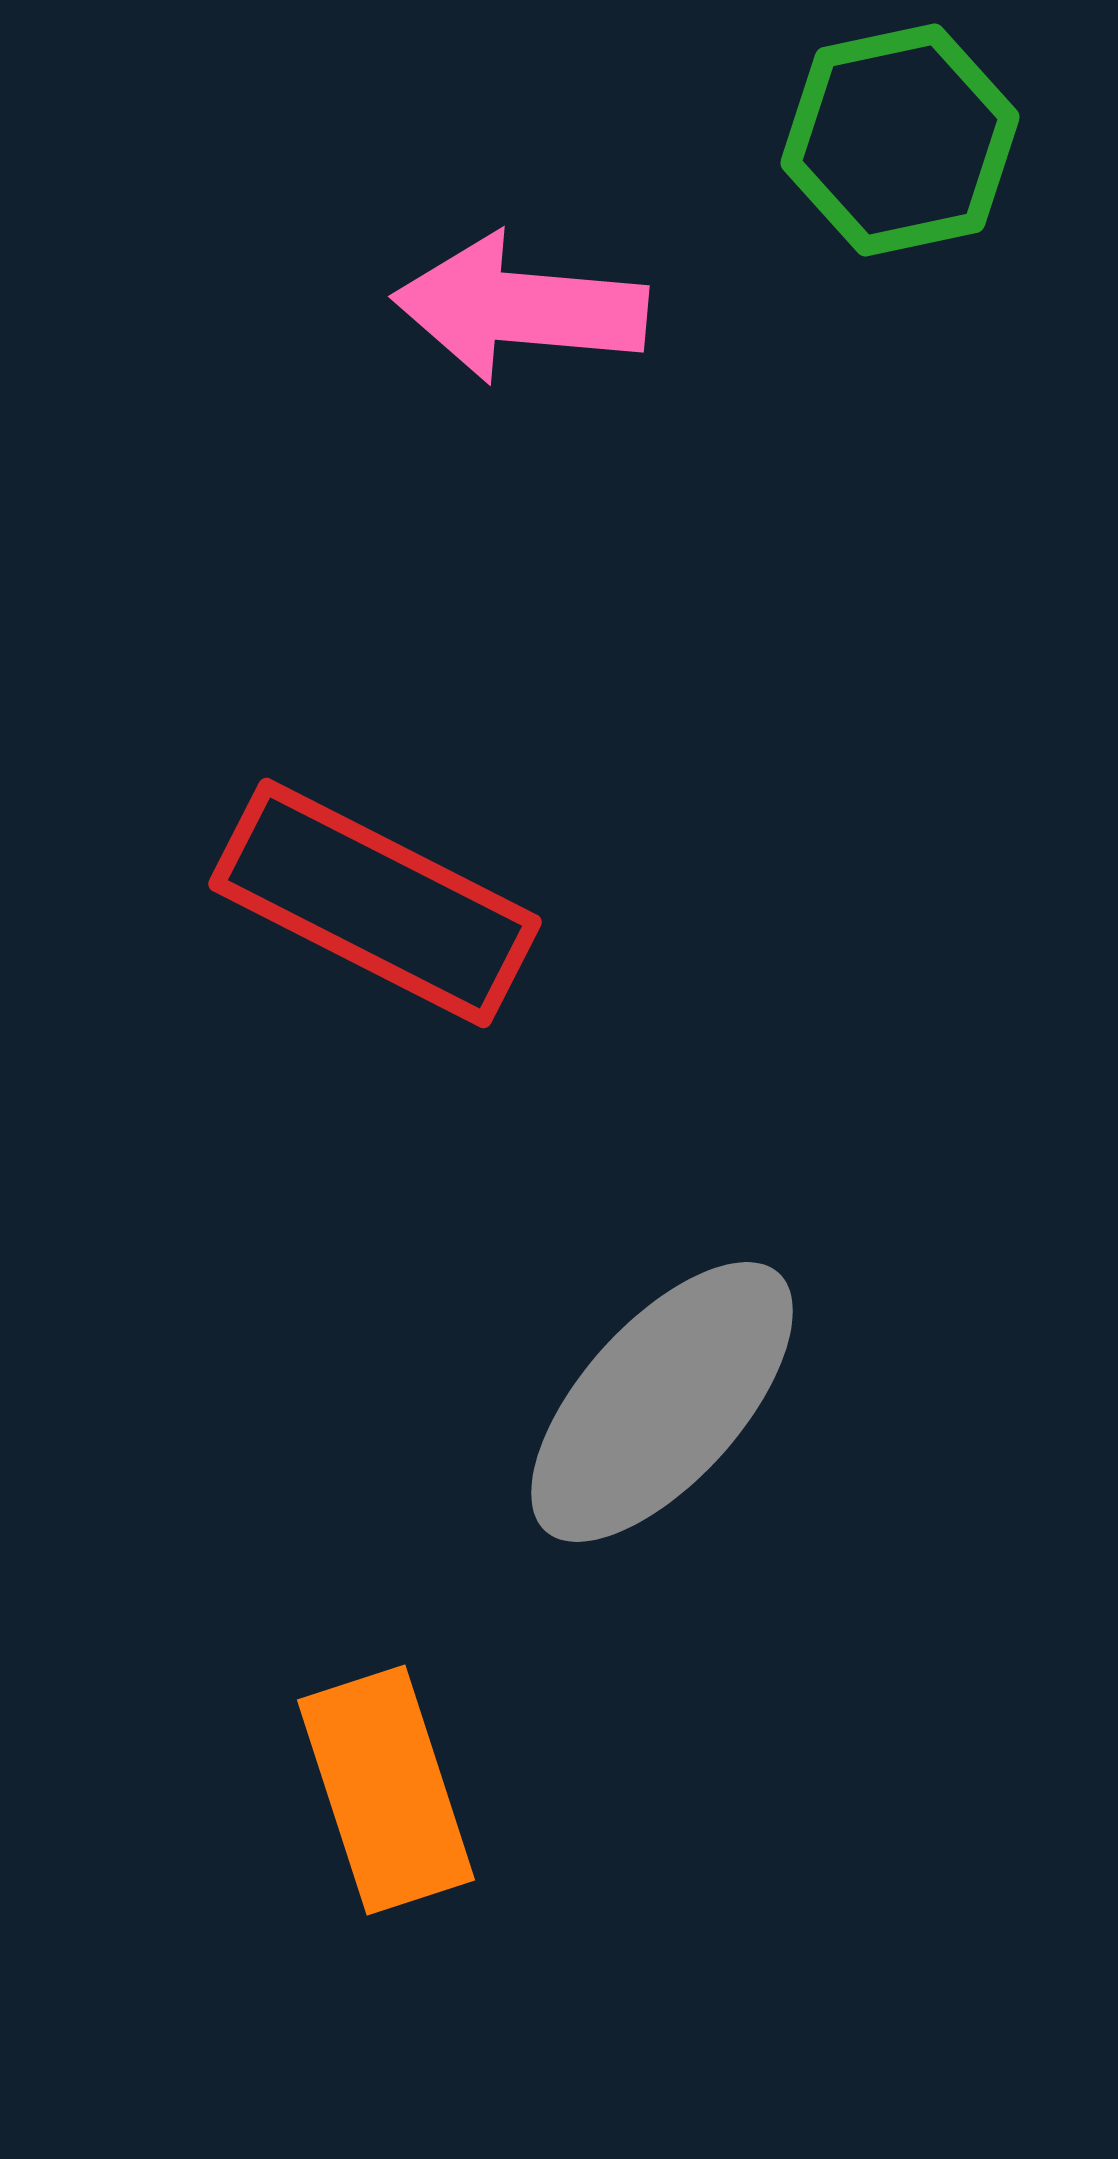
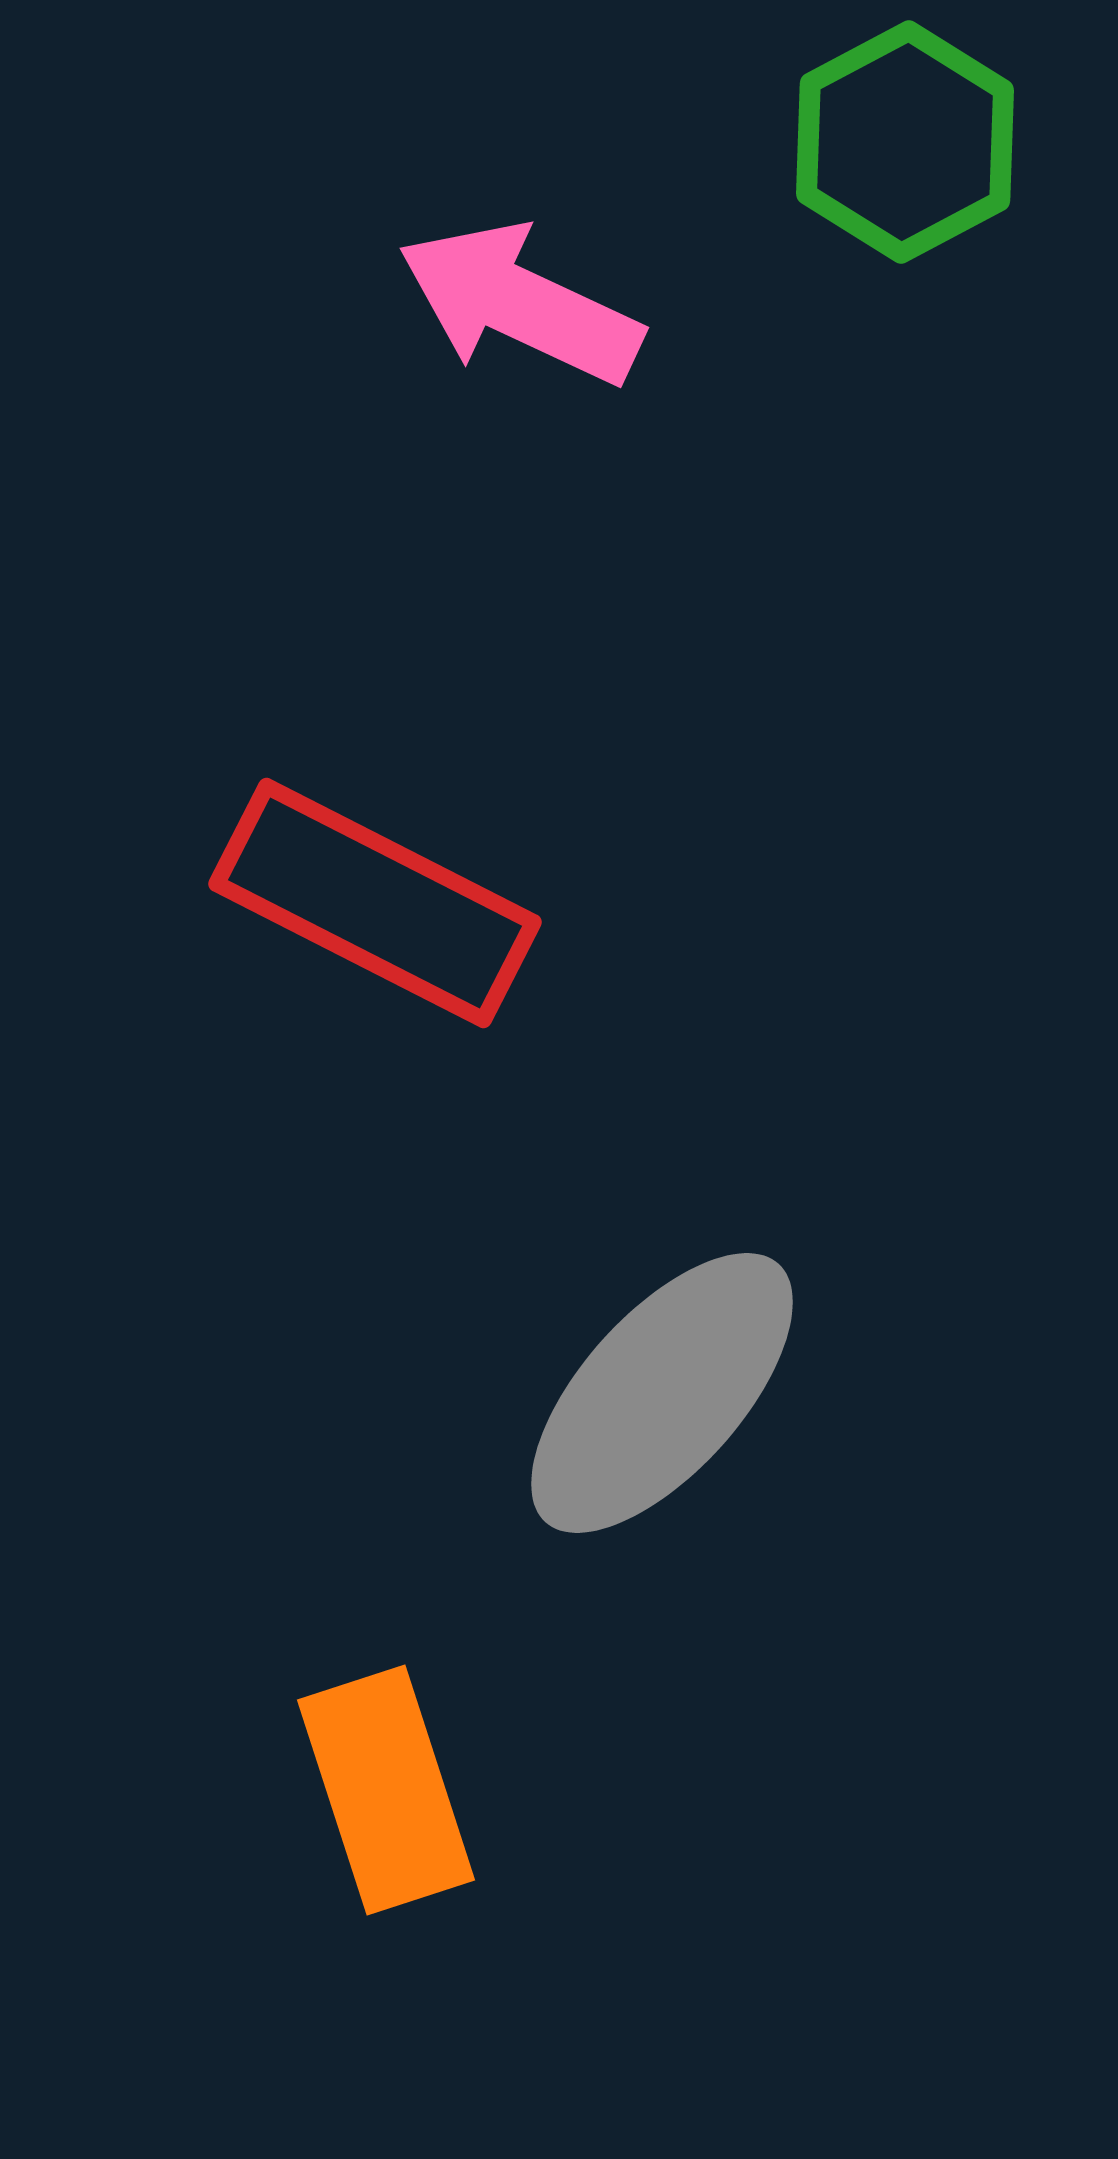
green hexagon: moved 5 px right, 2 px down; rotated 16 degrees counterclockwise
pink arrow: moved 4 px up; rotated 20 degrees clockwise
gray ellipse: moved 9 px up
